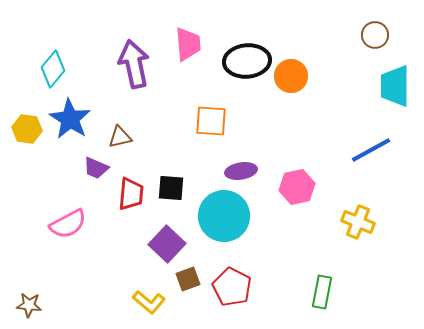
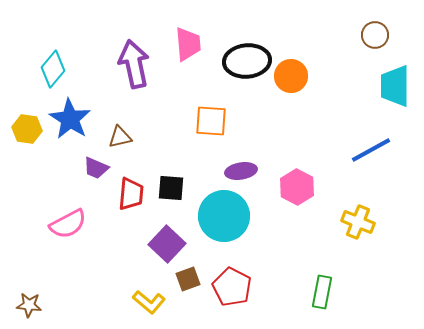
pink hexagon: rotated 20 degrees counterclockwise
